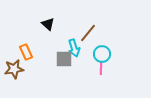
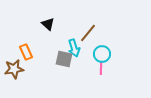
gray square: rotated 12 degrees clockwise
